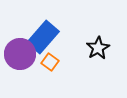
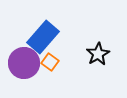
black star: moved 6 px down
purple circle: moved 4 px right, 9 px down
